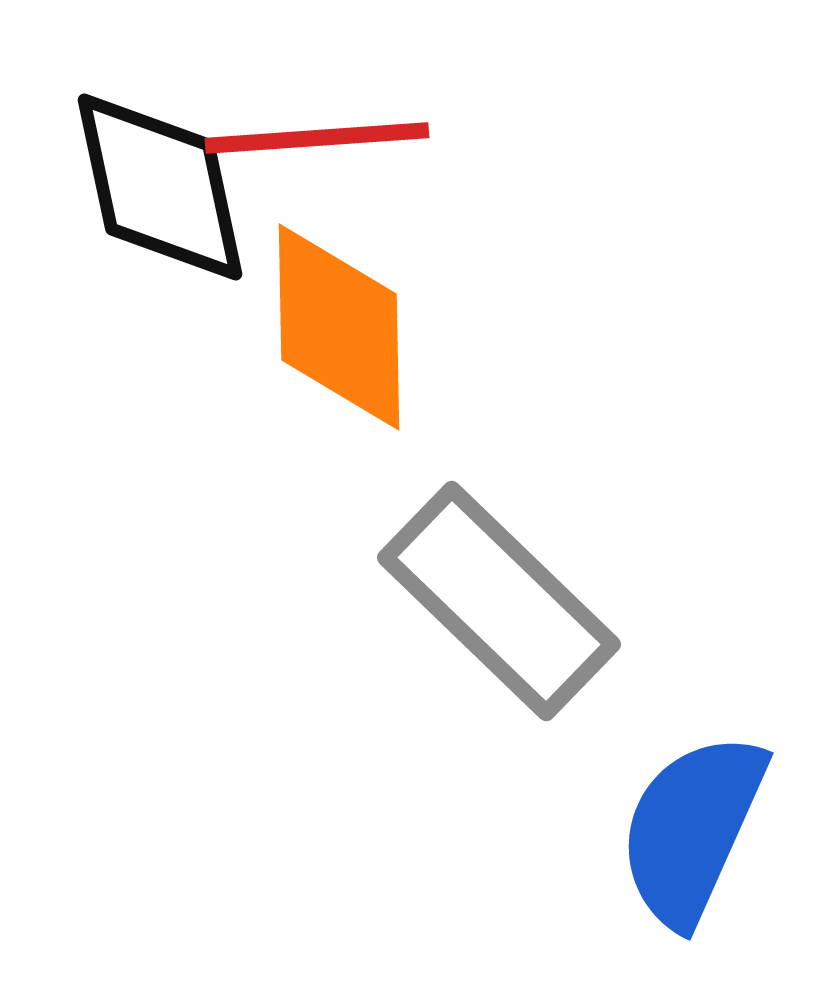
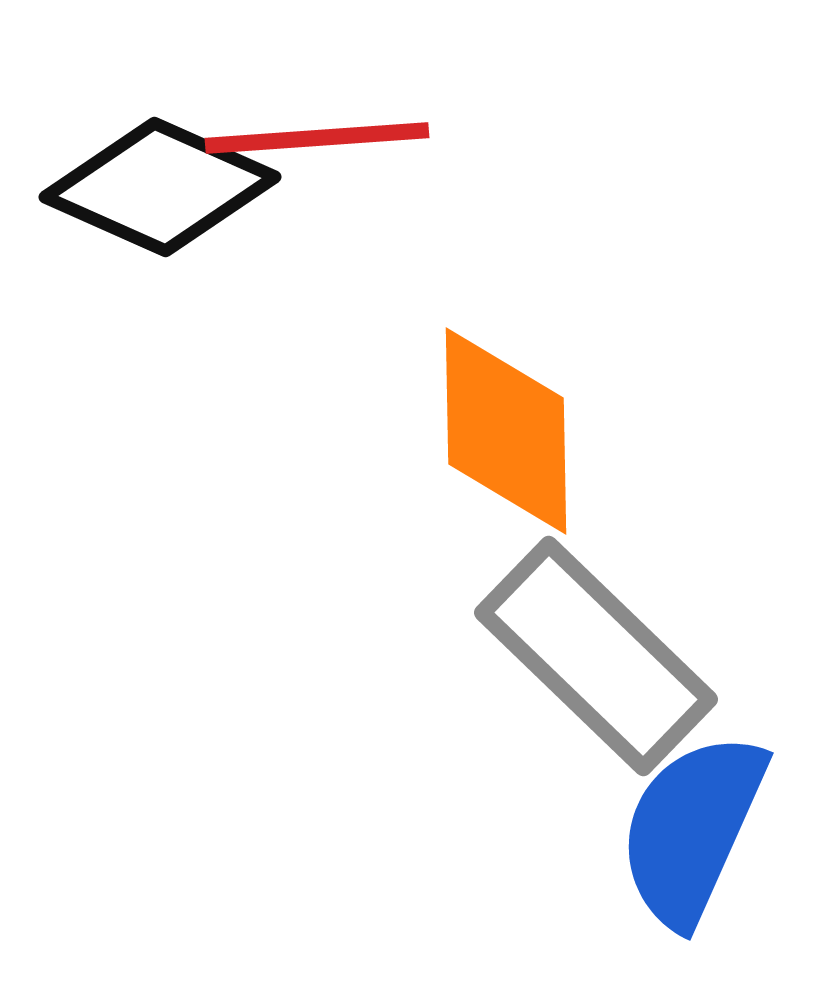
black diamond: rotated 54 degrees counterclockwise
orange diamond: moved 167 px right, 104 px down
gray rectangle: moved 97 px right, 55 px down
